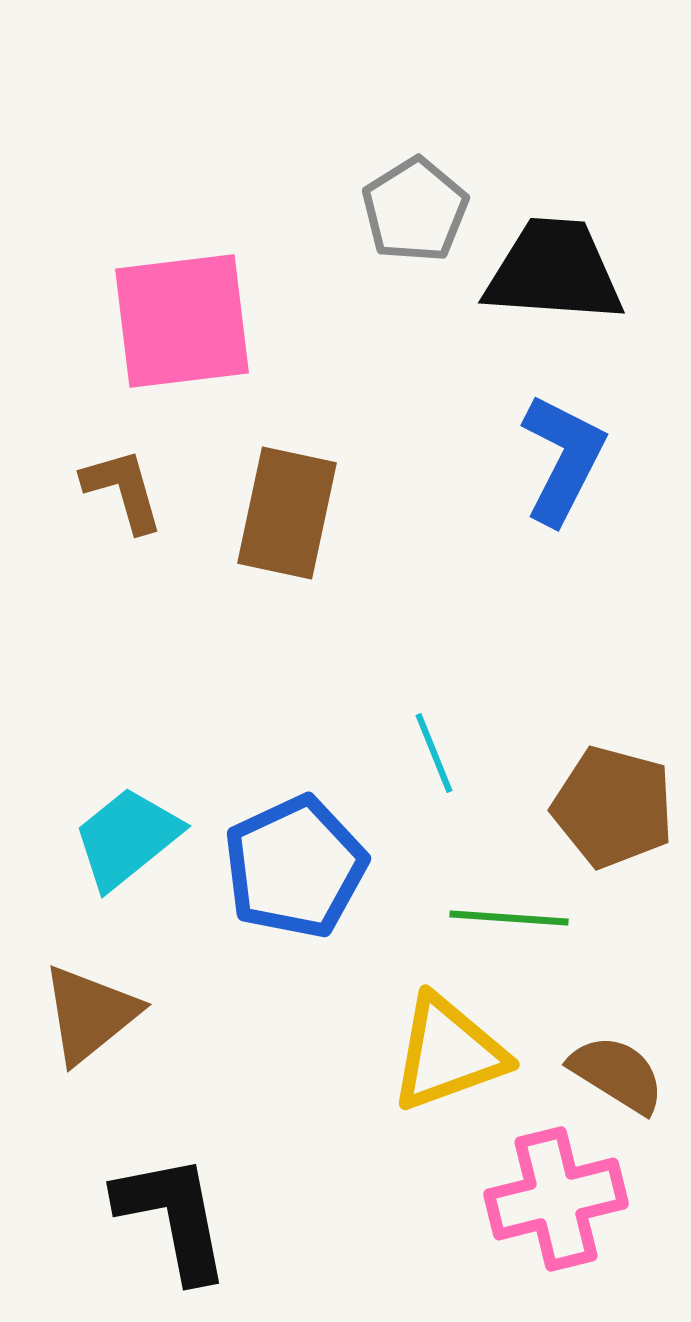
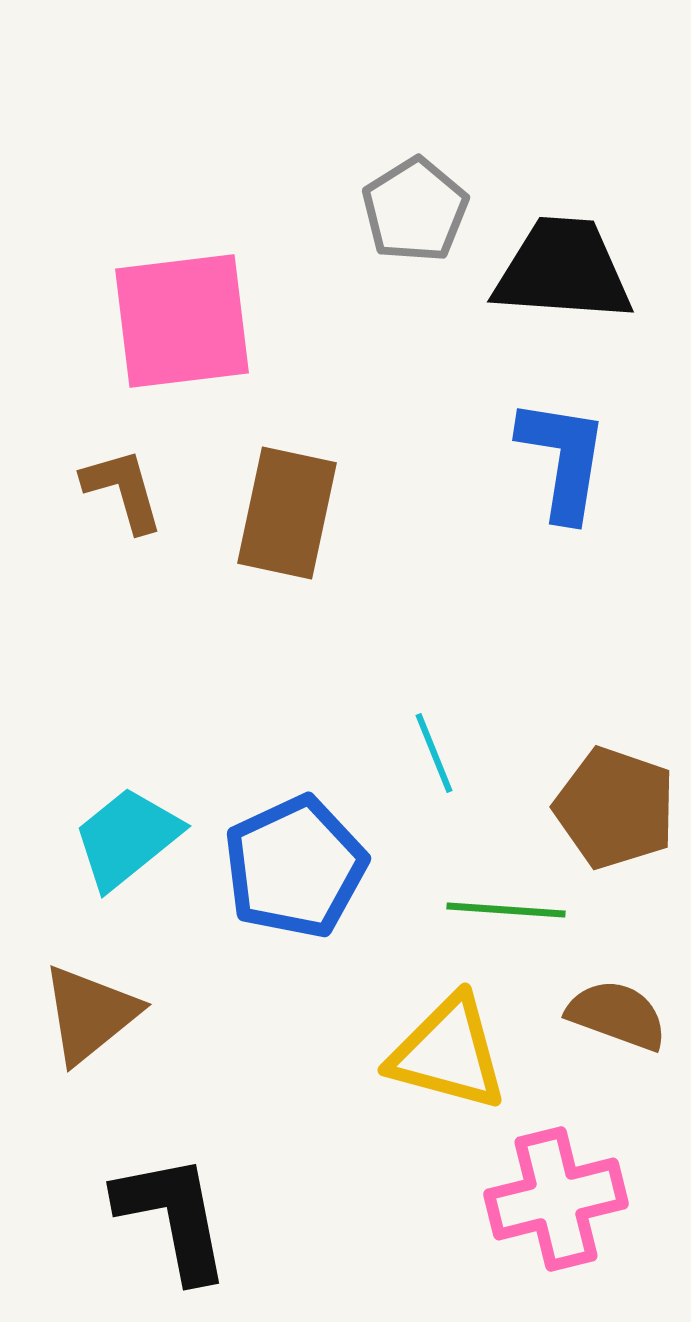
black trapezoid: moved 9 px right, 1 px up
blue L-shape: rotated 18 degrees counterclockwise
brown pentagon: moved 2 px right, 1 px down; rotated 4 degrees clockwise
green line: moved 3 px left, 8 px up
yellow triangle: rotated 35 degrees clockwise
brown semicircle: moved 59 px up; rotated 12 degrees counterclockwise
